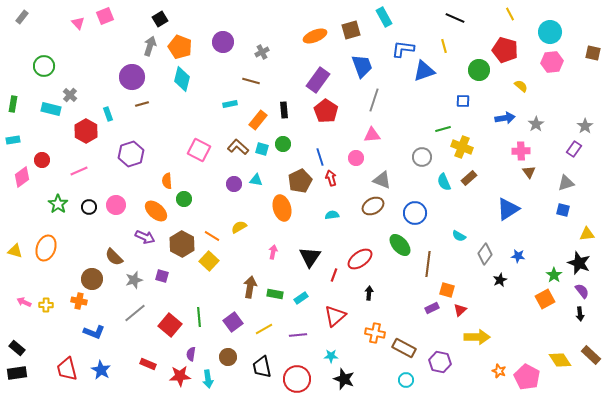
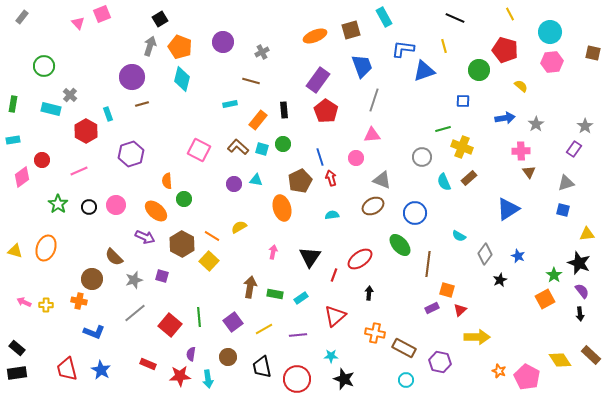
pink square at (105, 16): moved 3 px left, 2 px up
blue star at (518, 256): rotated 16 degrees clockwise
